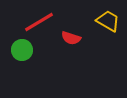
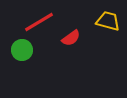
yellow trapezoid: rotated 15 degrees counterclockwise
red semicircle: rotated 54 degrees counterclockwise
